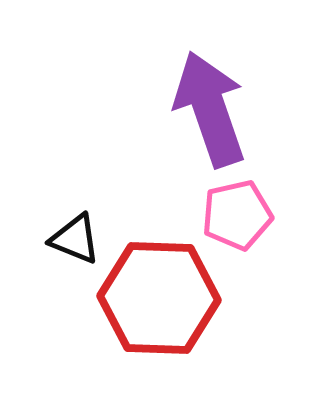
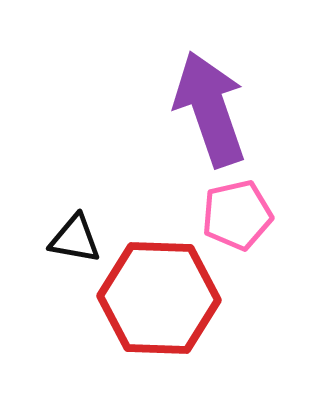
black triangle: rotated 12 degrees counterclockwise
